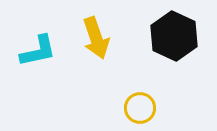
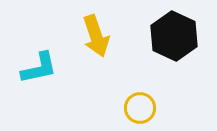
yellow arrow: moved 2 px up
cyan L-shape: moved 1 px right, 17 px down
